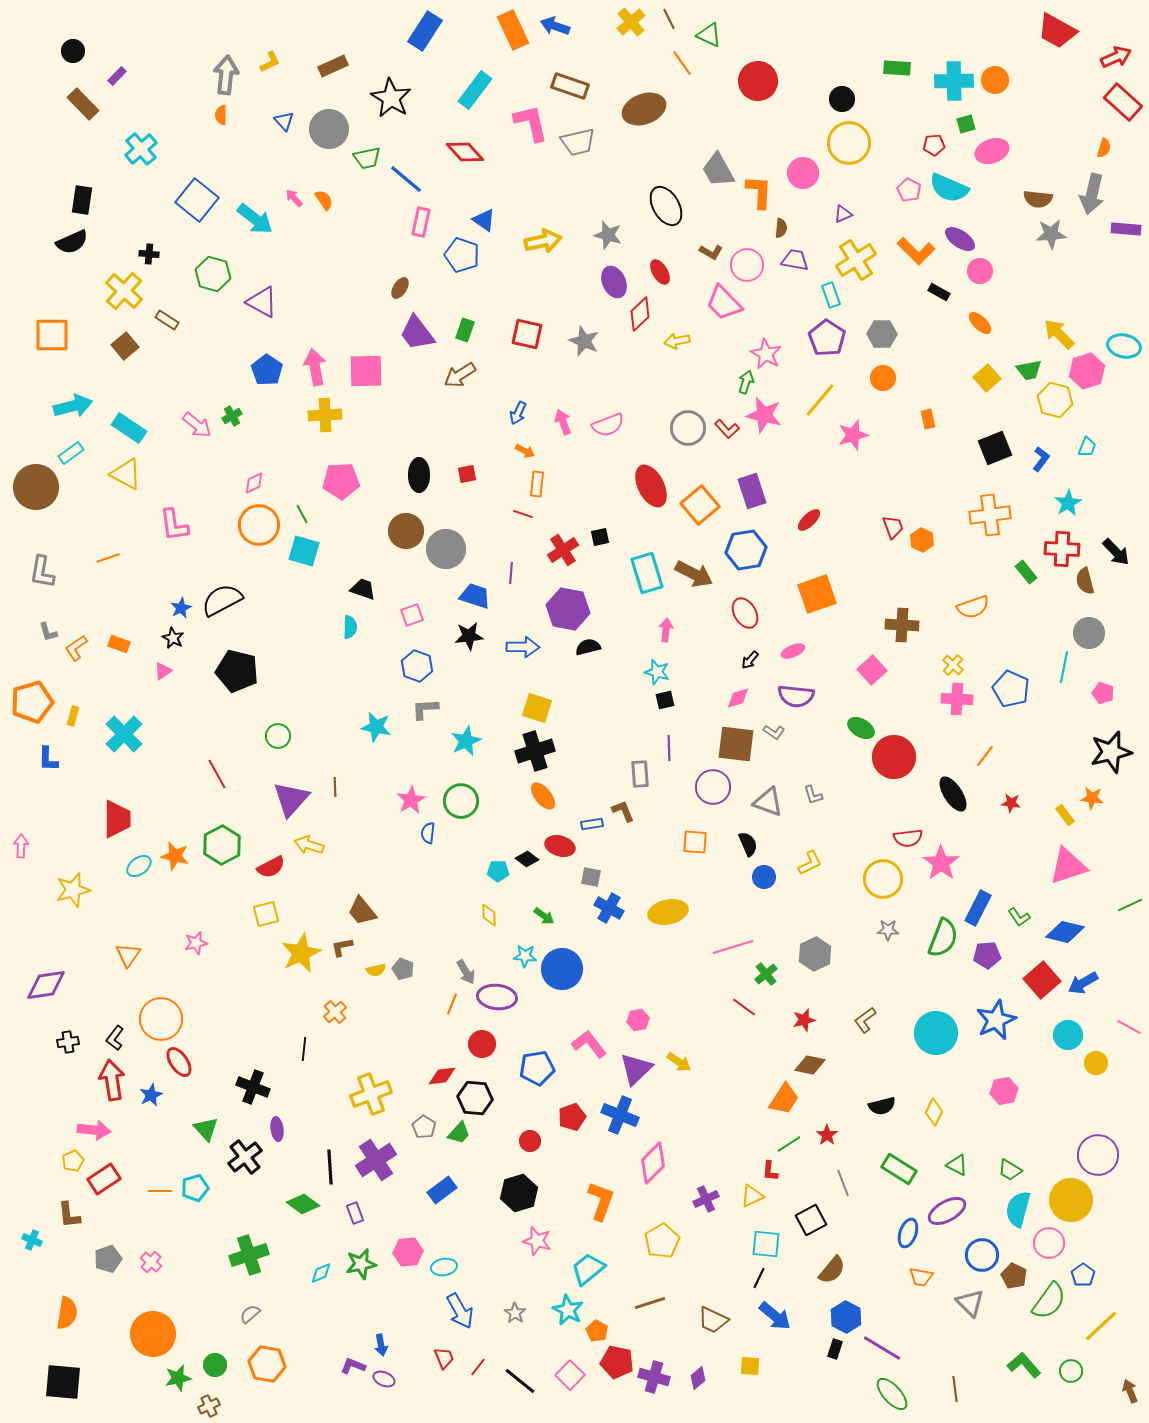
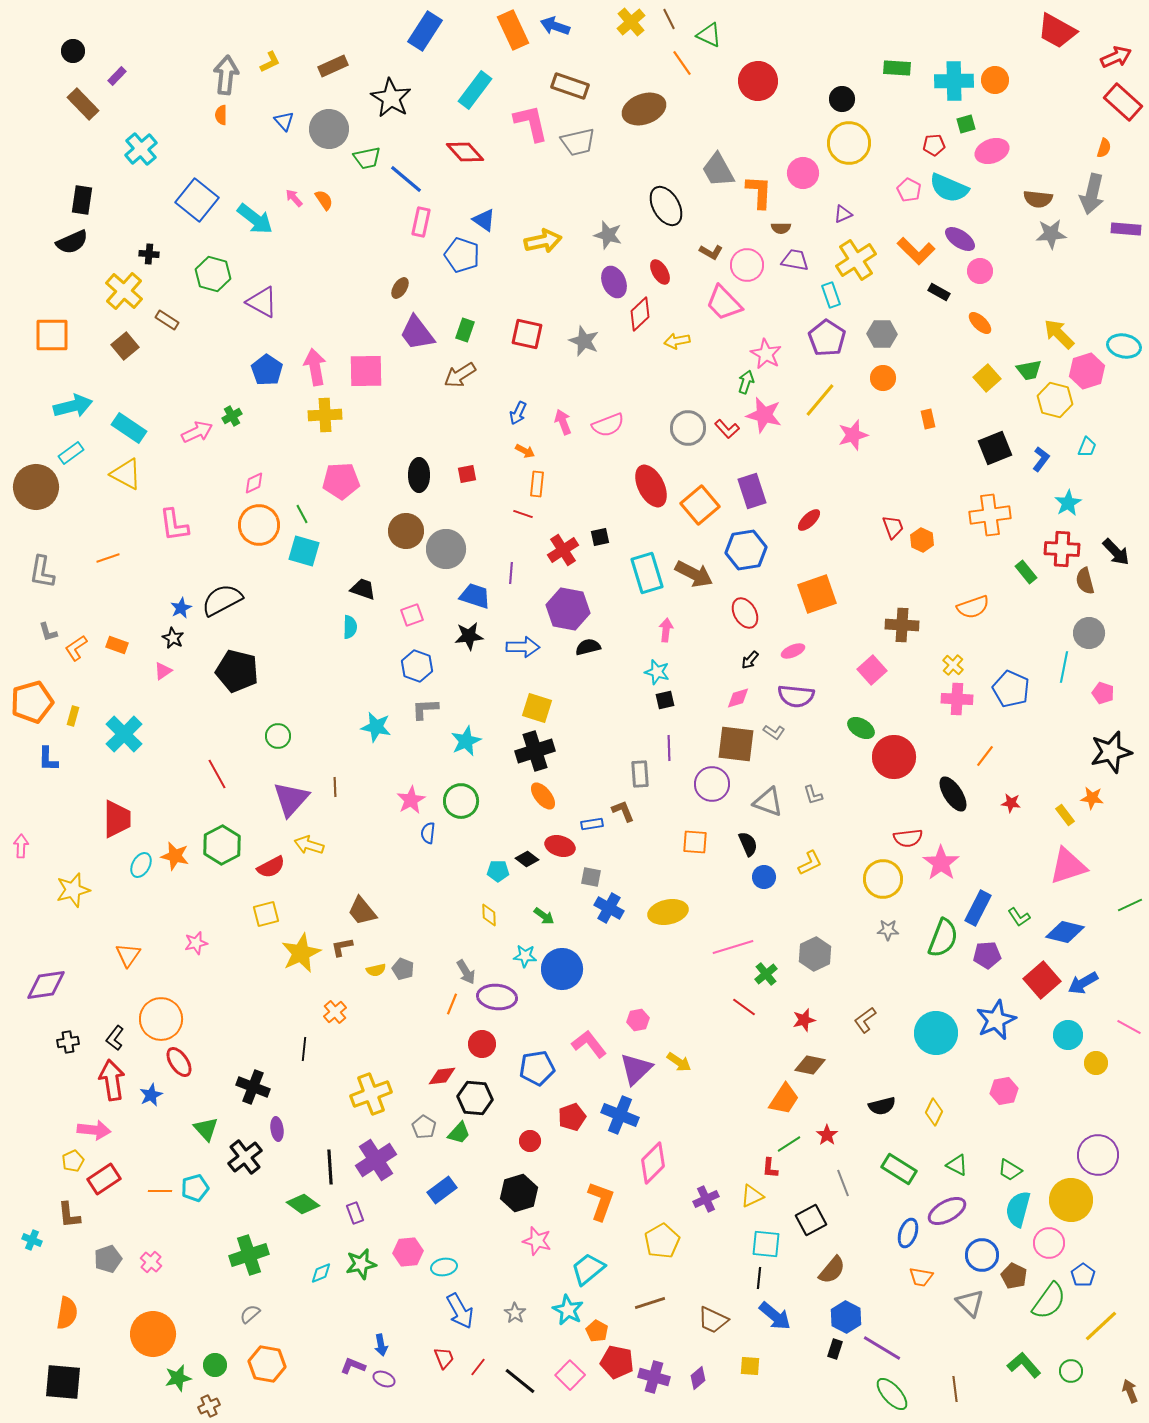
brown semicircle at (781, 228): rotated 84 degrees clockwise
pink arrow at (197, 425): moved 7 px down; rotated 64 degrees counterclockwise
orange rectangle at (119, 644): moved 2 px left, 1 px down
purple circle at (713, 787): moved 1 px left, 3 px up
cyan ellipse at (139, 866): moved 2 px right, 1 px up; rotated 25 degrees counterclockwise
red L-shape at (770, 1171): moved 3 px up
black line at (759, 1278): rotated 20 degrees counterclockwise
